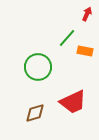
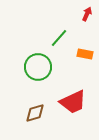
green line: moved 8 px left
orange rectangle: moved 3 px down
